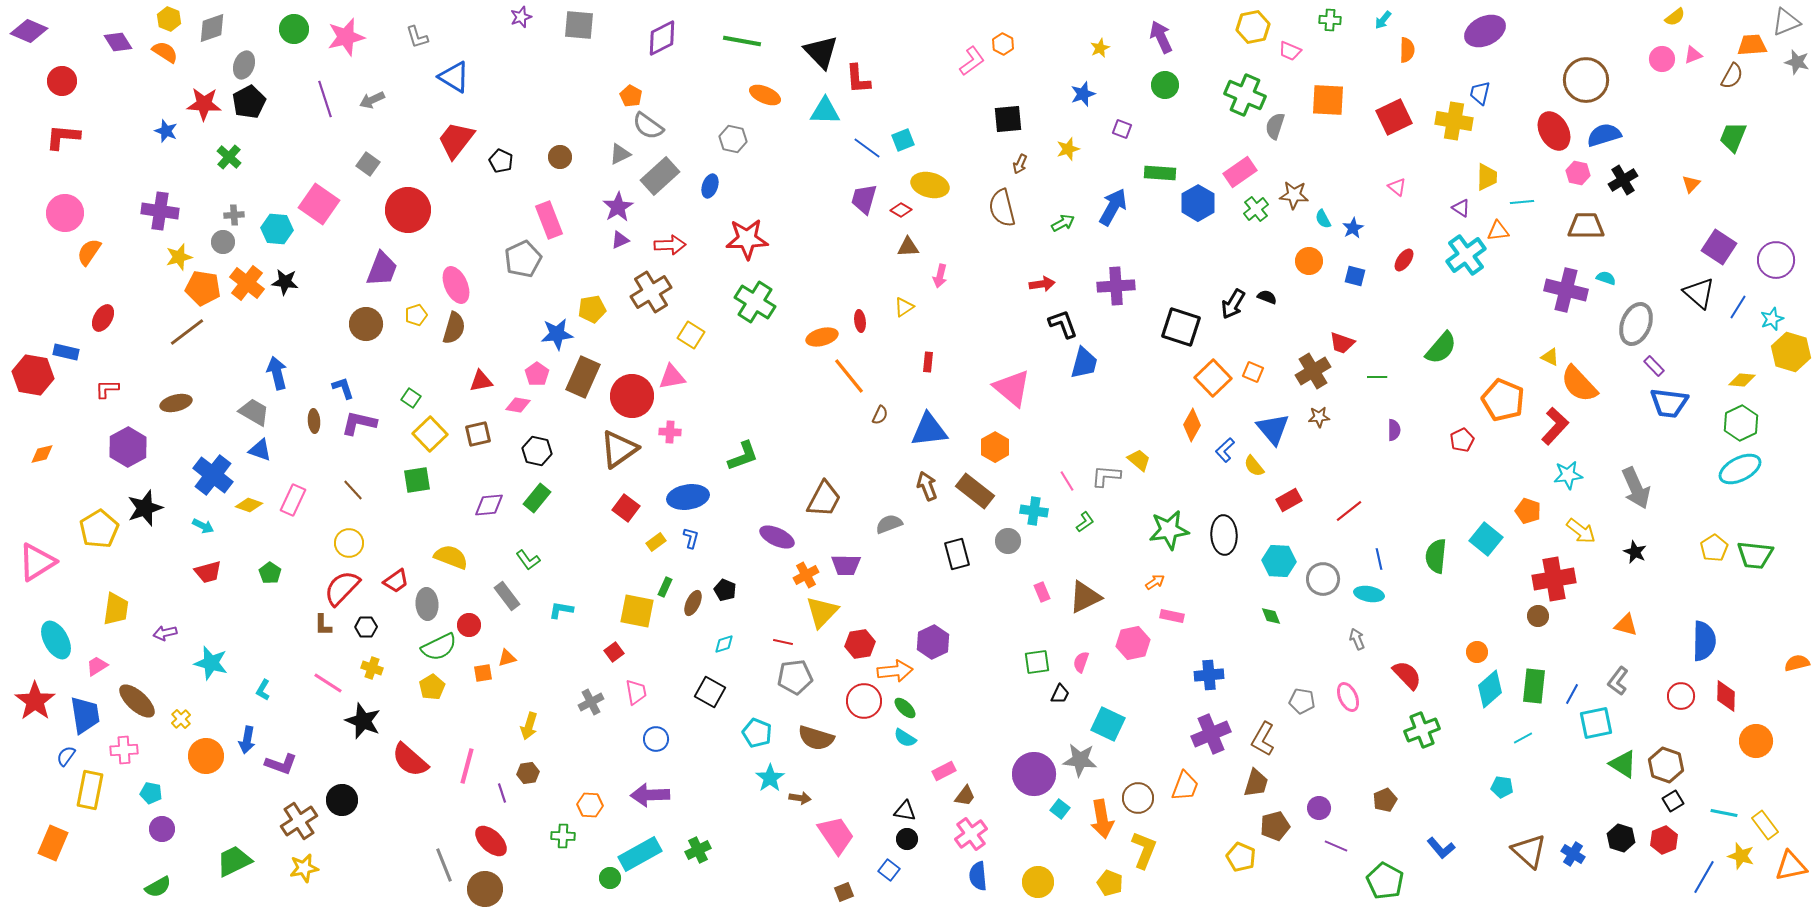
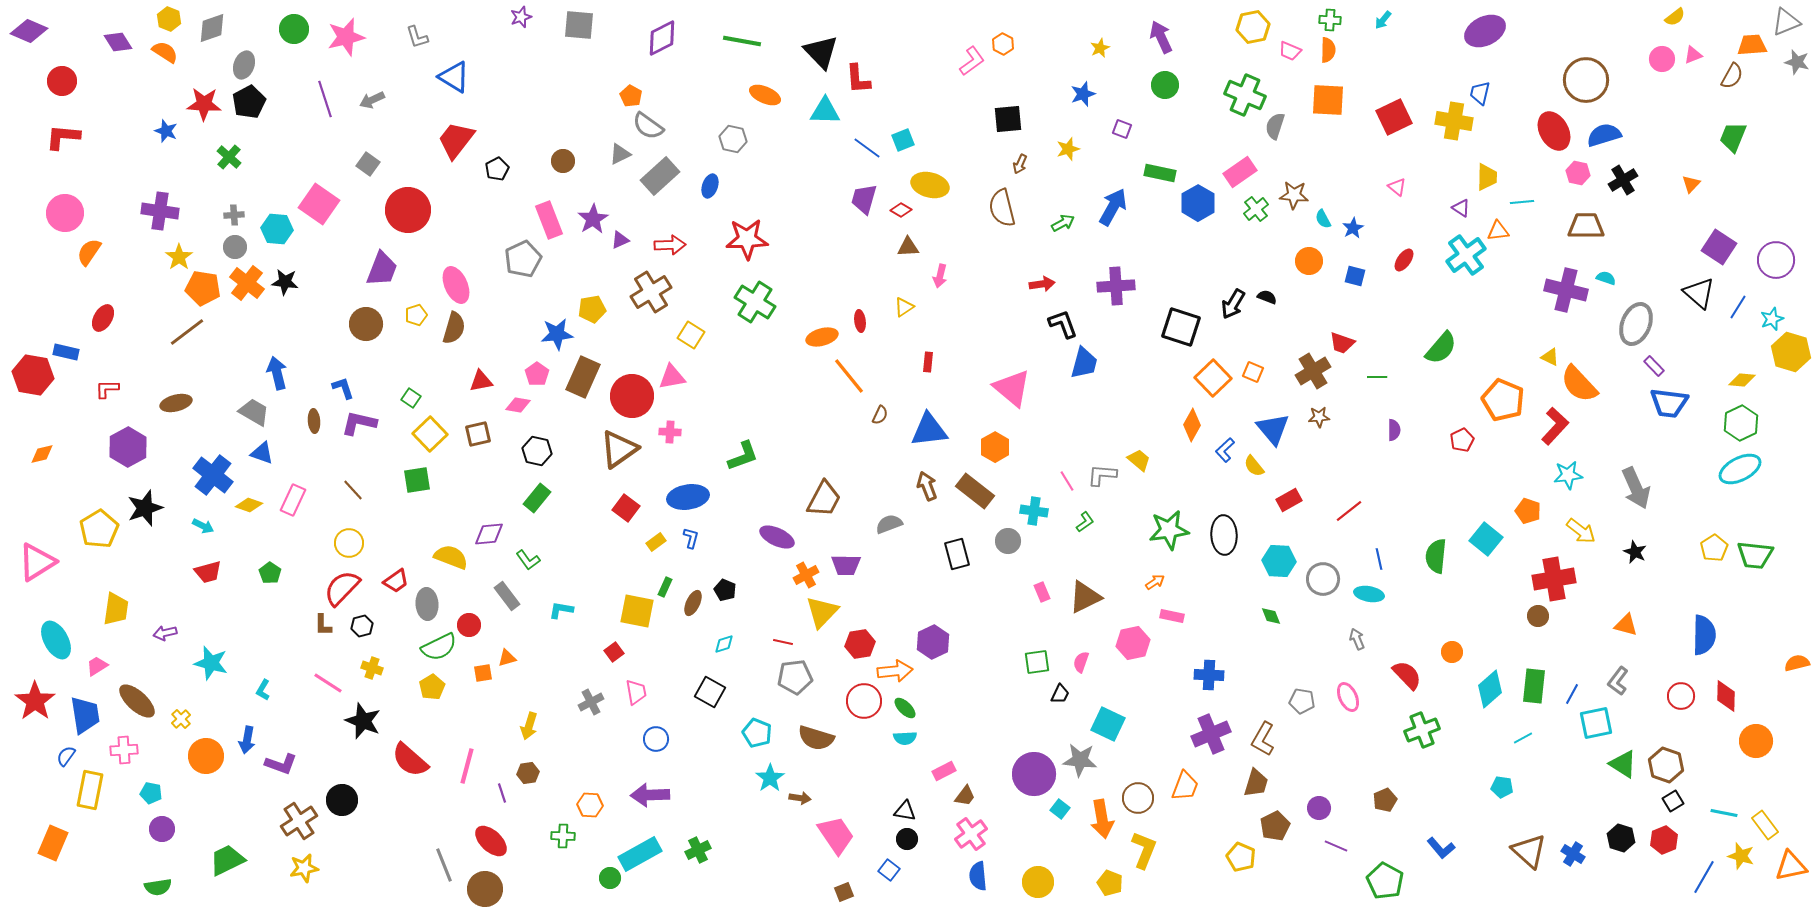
orange semicircle at (1407, 50): moved 79 px left
brown circle at (560, 157): moved 3 px right, 4 px down
black pentagon at (501, 161): moved 4 px left, 8 px down; rotated 20 degrees clockwise
green rectangle at (1160, 173): rotated 8 degrees clockwise
purple star at (618, 207): moved 25 px left, 12 px down
gray circle at (223, 242): moved 12 px right, 5 px down
yellow star at (179, 257): rotated 20 degrees counterclockwise
blue triangle at (260, 450): moved 2 px right, 3 px down
gray L-shape at (1106, 476): moved 4 px left, 1 px up
purple diamond at (489, 505): moved 29 px down
black hexagon at (366, 627): moved 4 px left, 1 px up; rotated 15 degrees counterclockwise
blue semicircle at (1704, 641): moved 6 px up
orange circle at (1477, 652): moved 25 px left
blue cross at (1209, 675): rotated 8 degrees clockwise
cyan semicircle at (905, 738): rotated 35 degrees counterclockwise
brown pentagon at (1275, 826): rotated 12 degrees counterclockwise
green trapezoid at (234, 861): moved 7 px left, 1 px up
green semicircle at (158, 887): rotated 20 degrees clockwise
